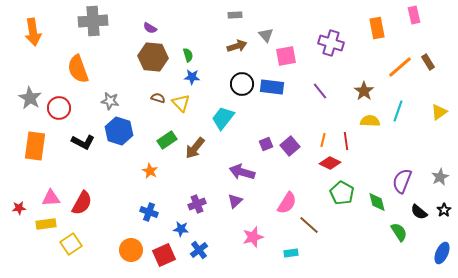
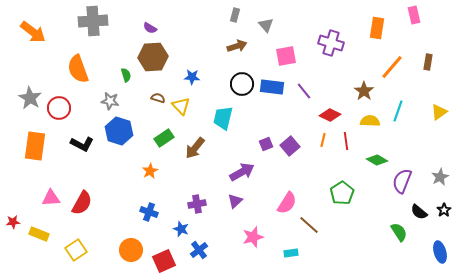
gray rectangle at (235, 15): rotated 72 degrees counterclockwise
orange rectangle at (377, 28): rotated 20 degrees clockwise
orange arrow at (33, 32): rotated 44 degrees counterclockwise
gray triangle at (266, 35): moved 10 px up
green semicircle at (188, 55): moved 62 px left, 20 px down
brown hexagon at (153, 57): rotated 8 degrees counterclockwise
brown rectangle at (428, 62): rotated 42 degrees clockwise
orange line at (400, 67): moved 8 px left; rotated 8 degrees counterclockwise
purple line at (320, 91): moved 16 px left
yellow triangle at (181, 103): moved 3 px down
cyan trapezoid at (223, 118): rotated 25 degrees counterclockwise
green rectangle at (167, 140): moved 3 px left, 2 px up
black L-shape at (83, 142): moved 1 px left, 2 px down
red diamond at (330, 163): moved 48 px up
orange star at (150, 171): rotated 14 degrees clockwise
purple arrow at (242, 172): rotated 135 degrees clockwise
green pentagon at (342, 193): rotated 10 degrees clockwise
green diamond at (377, 202): moved 42 px up; rotated 45 degrees counterclockwise
purple cross at (197, 204): rotated 12 degrees clockwise
red star at (19, 208): moved 6 px left, 14 px down
yellow rectangle at (46, 224): moved 7 px left, 10 px down; rotated 30 degrees clockwise
blue star at (181, 229): rotated 14 degrees clockwise
yellow square at (71, 244): moved 5 px right, 6 px down
blue ellipse at (442, 253): moved 2 px left, 1 px up; rotated 40 degrees counterclockwise
red square at (164, 255): moved 6 px down
